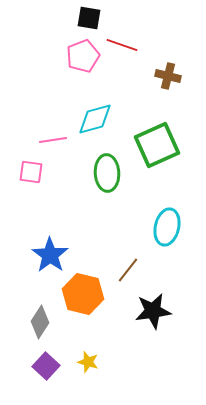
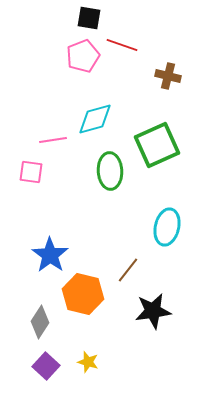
green ellipse: moved 3 px right, 2 px up
